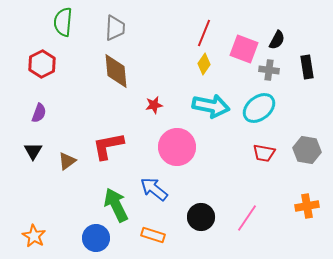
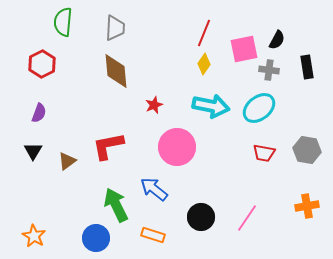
pink square: rotated 32 degrees counterclockwise
red star: rotated 12 degrees counterclockwise
